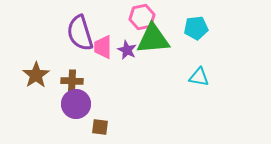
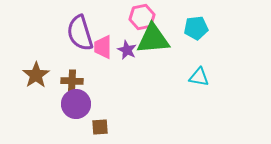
brown square: rotated 12 degrees counterclockwise
